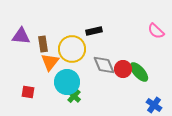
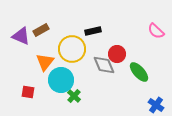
black rectangle: moved 1 px left
purple triangle: rotated 18 degrees clockwise
brown rectangle: moved 2 px left, 14 px up; rotated 70 degrees clockwise
orange triangle: moved 5 px left
red circle: moved 6 px left, 15 px up
cyan circle: moved 6 px left, 2 px up
blue cross: moved 2 px right
